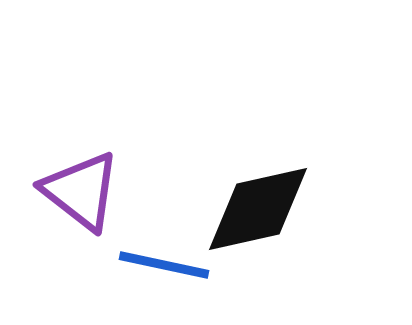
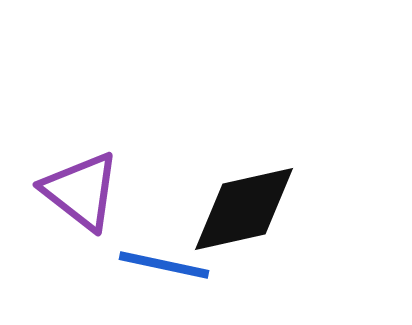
black diamond: moved 14 px left
